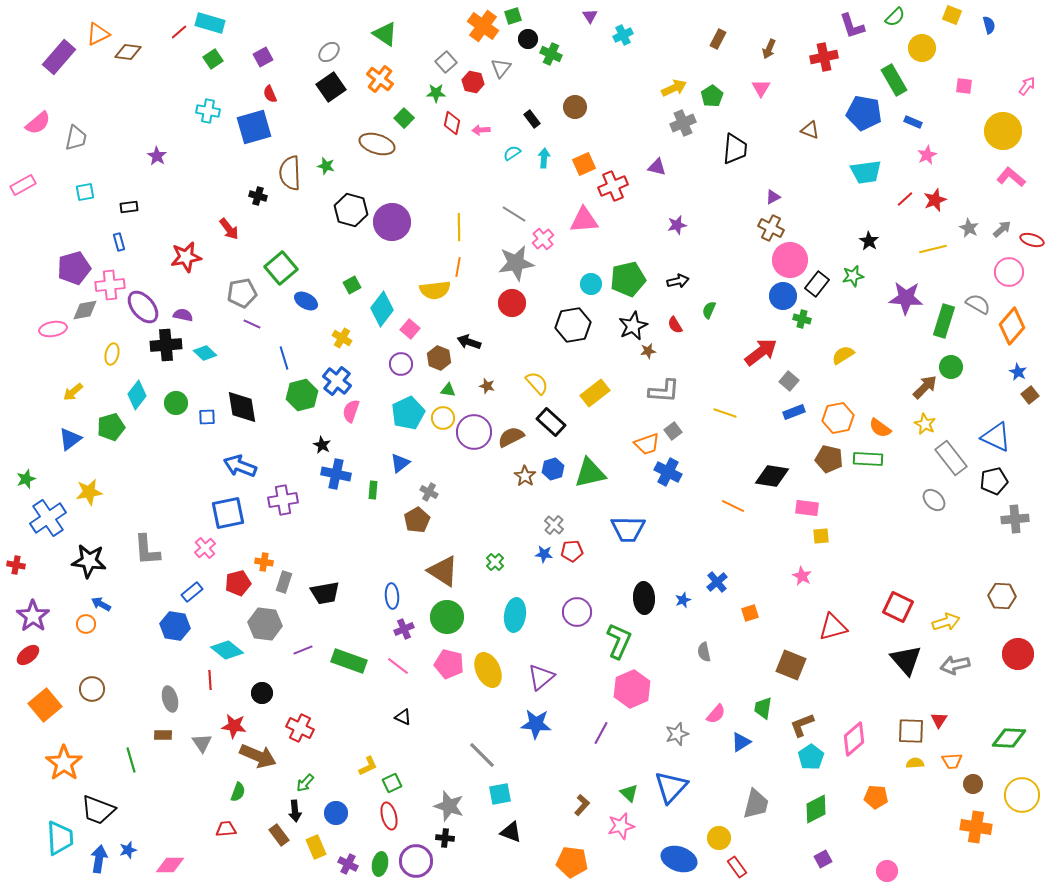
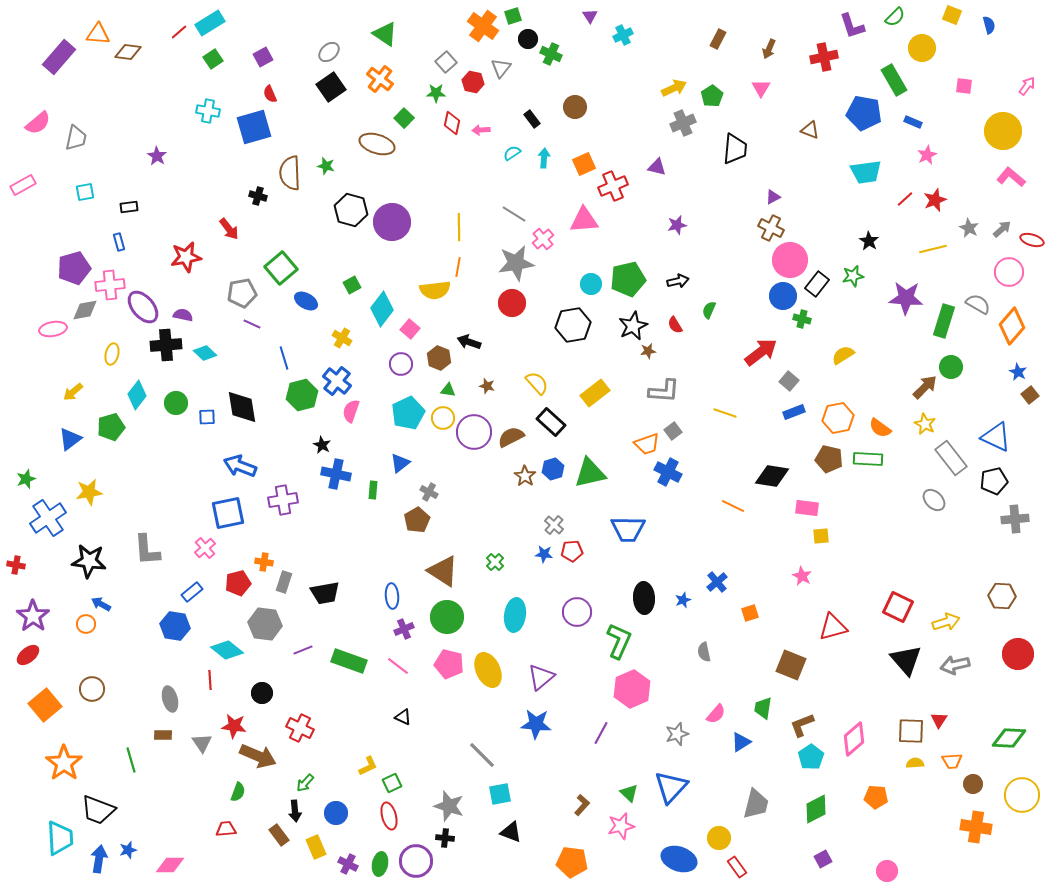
cyan rectangle at (210, 23): rotated 48 degrees counterclockwise
orange triangle at (98, 34): rotated 30 degrees clockwise
